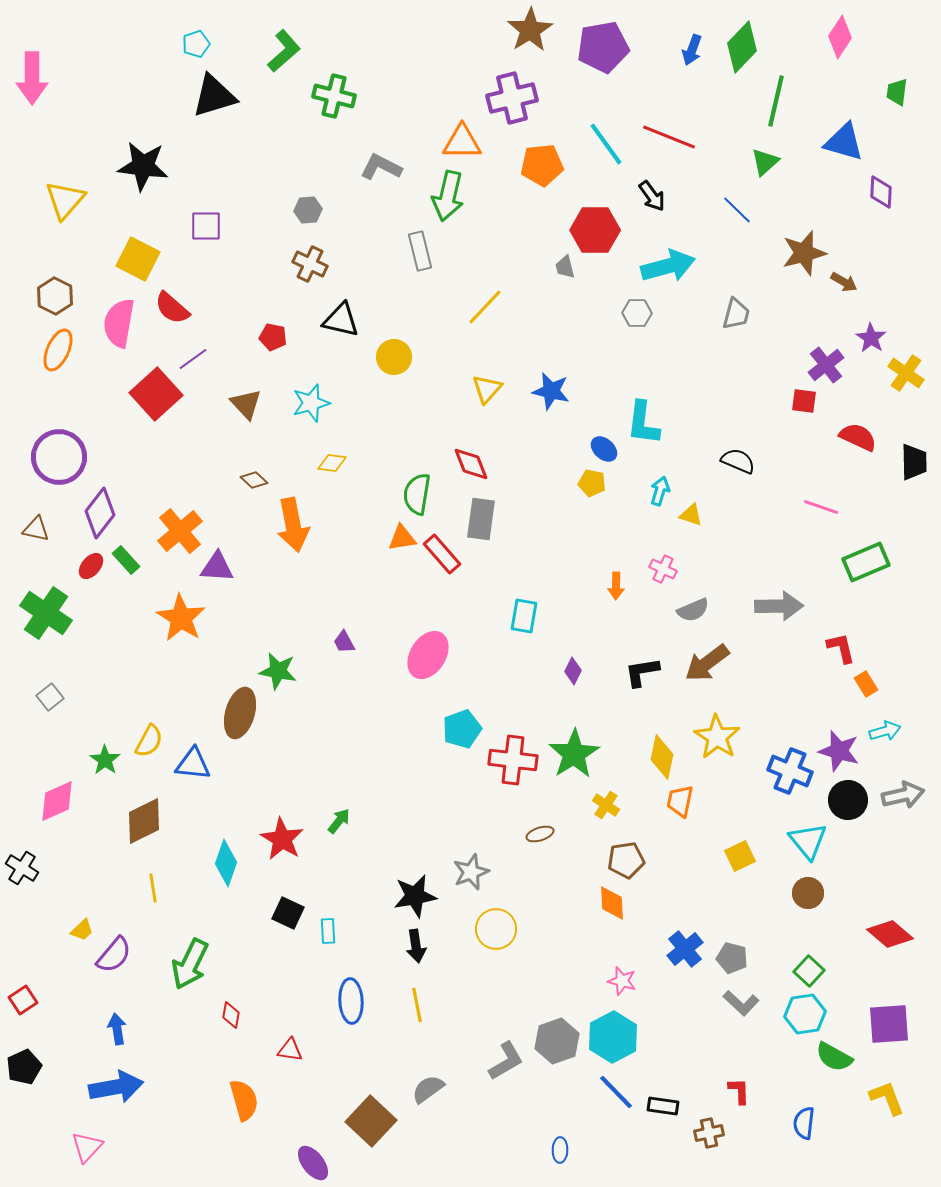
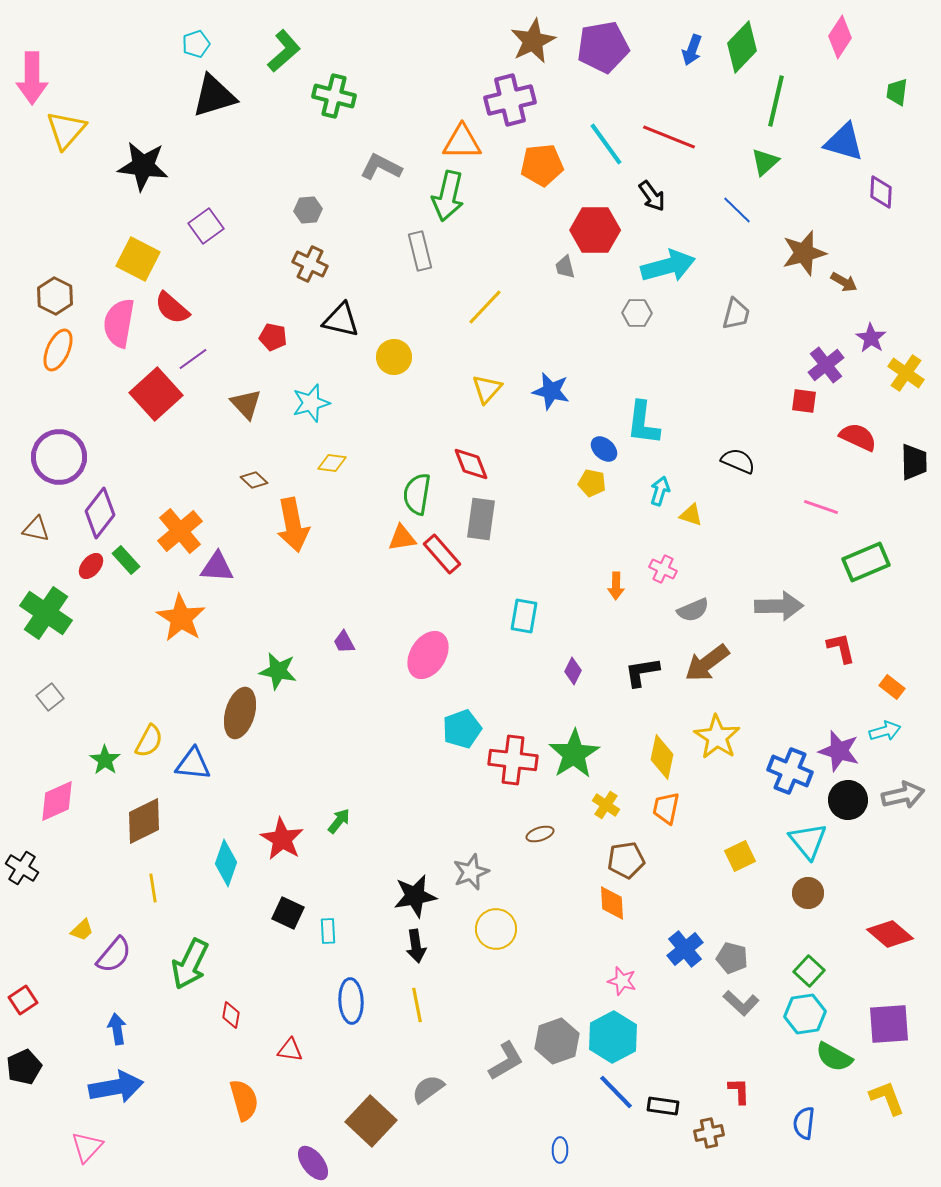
brown star at (530, 30): moved 3 px right, 11 px down; rotated 6 degrees clockwise
purple cross at (512, 98): moved 2 px left, 2 px down
yellow triangle at (65, 200): moved 1 px right, 70 px up
purple square at (206, 226): rotated 36 degrees counterclockwise
orange rectangle at (866, 684): moved 26 px right, 3 px down; rotated 20 degrees counterclockwise
orange trapezoid at (680, 801): moved 14 px left, 7 px down
